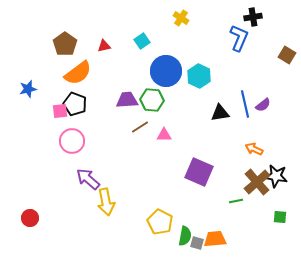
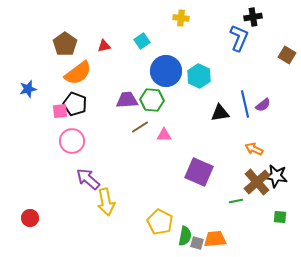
yellow cross: rotated 28 degrees counterclockwise
